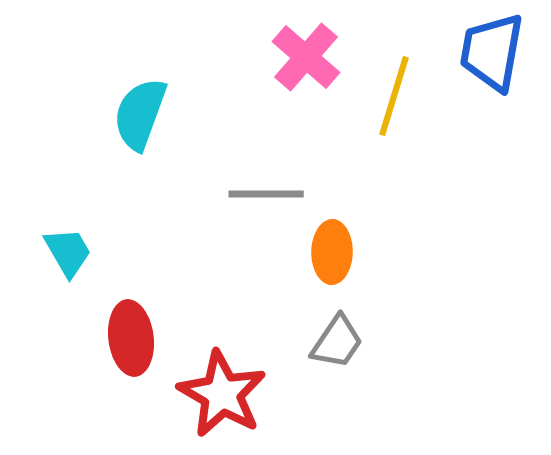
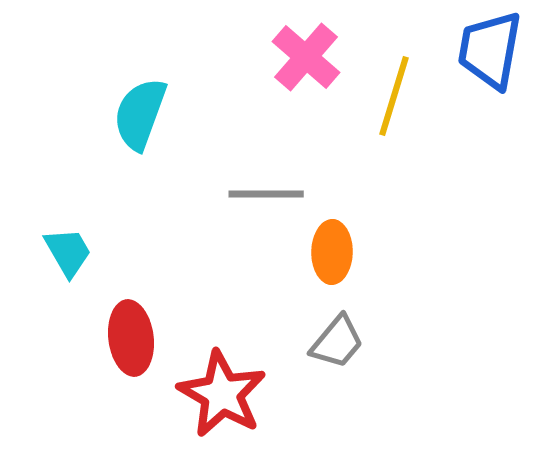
blue trapezoid: moved 2 px left, 2 px up
gray trapezoid: rotated 6 degrees clockwise
